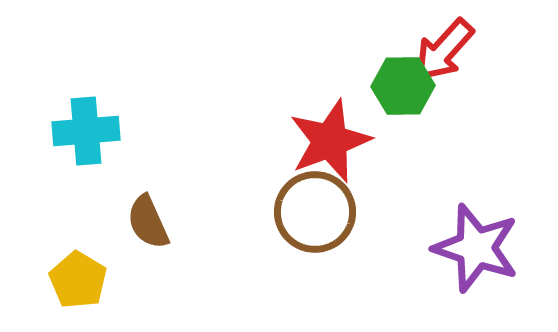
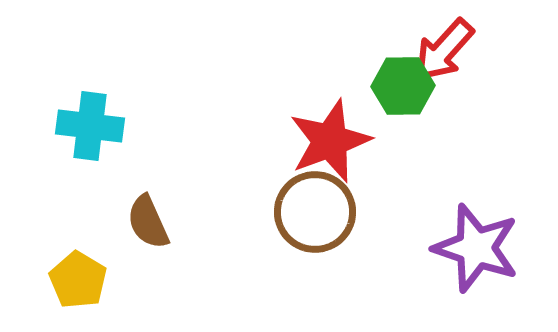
cyan cross: moved 4 px right, 5 px up; rotated 12 degrees clockwise
